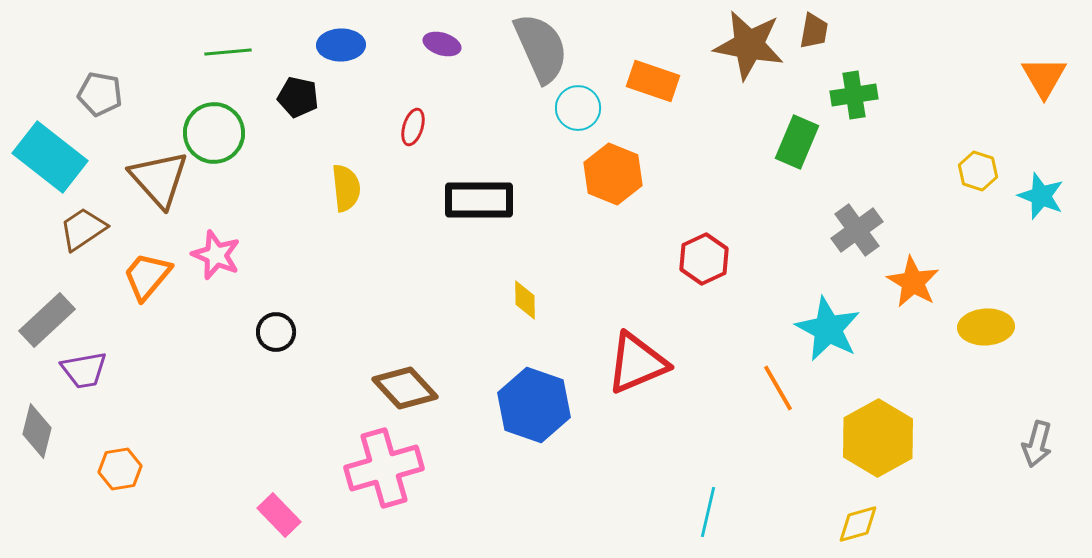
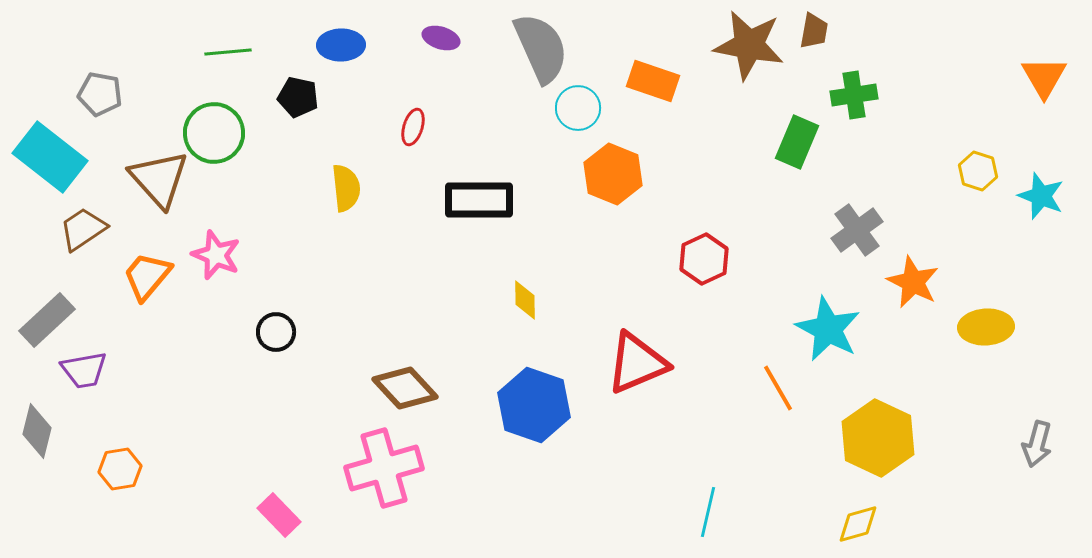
purple ellipse at (442, 44): moved 1 px left, 6 px up
orange star at (913, 282): rotated 4 degrees counterclockwise
yellow hexagon at (878, 438): rotated 6 degrees counterclockwise
